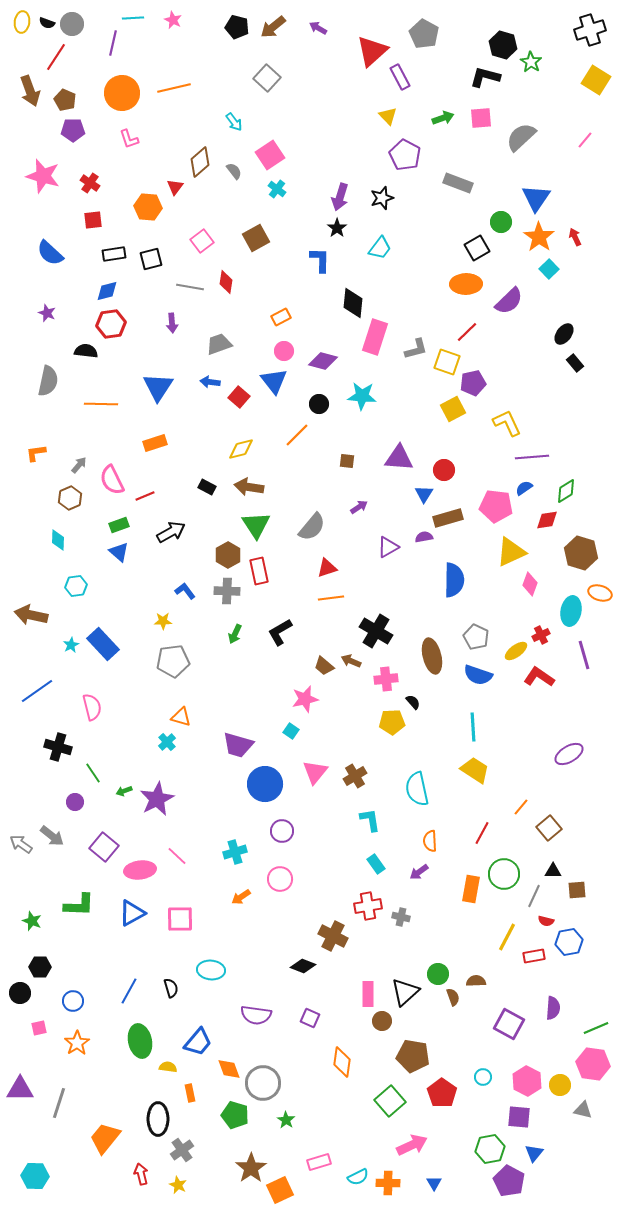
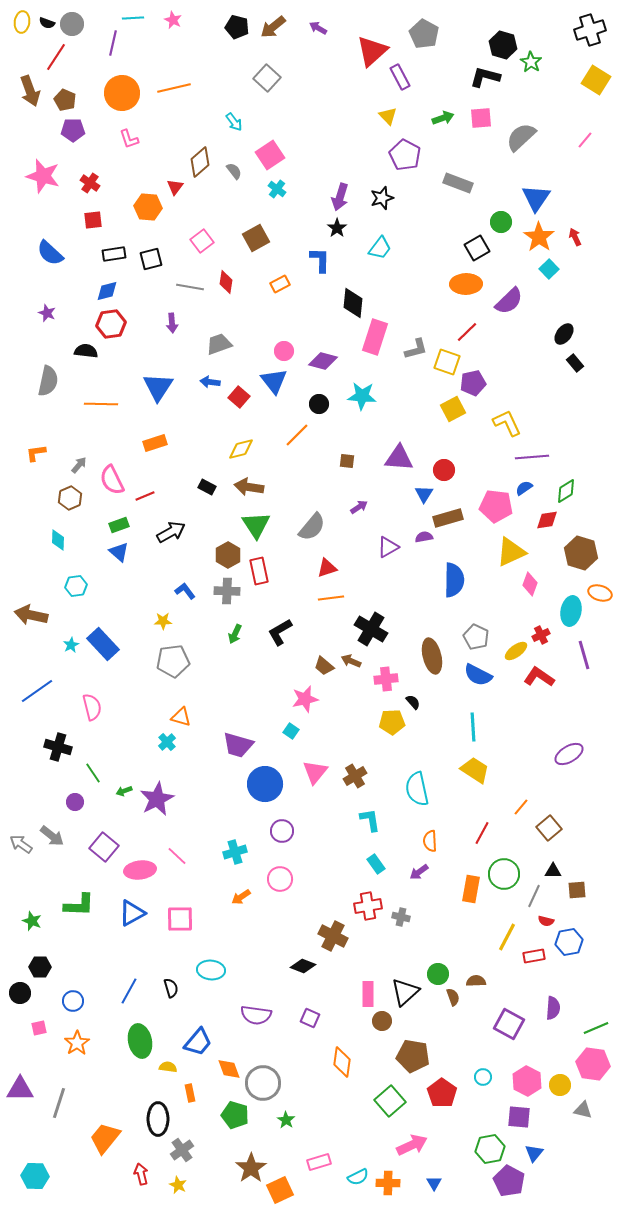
orange rectangle at (281, 317): moved 1 px left, 33 px up
black cross at (376, 631): moved 5 px left, 2 px up
blue semicircle at (478, 675): rotated 8 degrees clockwise
